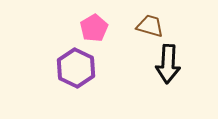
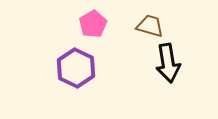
pink pentagon: moved 1 px left, 4 px up
black arrow: moved 1 px up; rotated 12 degrees counterclockwise
